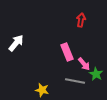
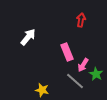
white arrow: moved 12 px right, 6 px up
pink arrow: moved 1 px left, 1 px down; rotated 72 degrees clockwise
gray line: rotated 30 degrees clockwise
